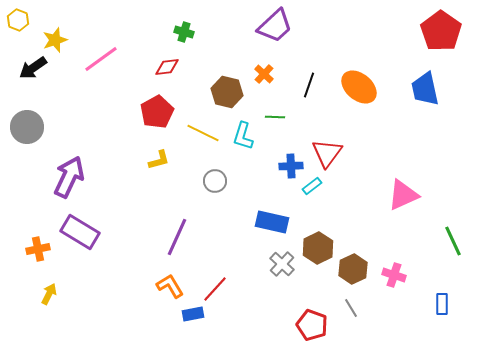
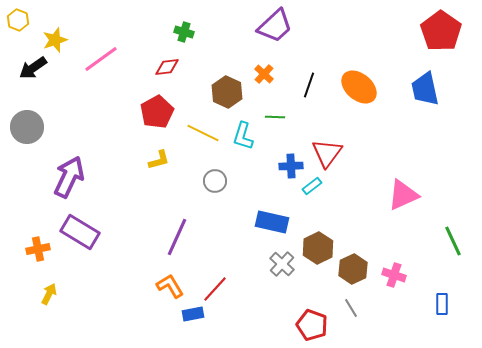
brown hexagon at (227, 92): rotated 12 degrees clockwise
